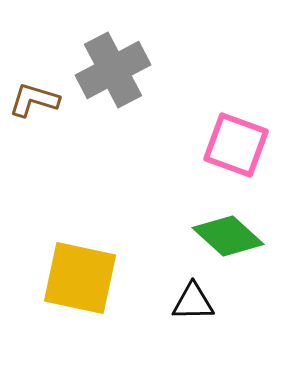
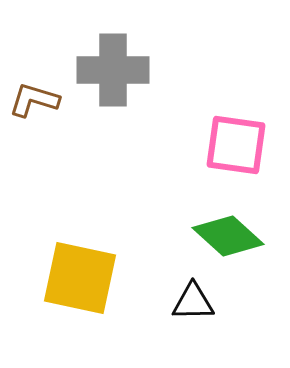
gray cross: rotated 28 degrees clockwise
pink square: rotated 12 degrees counterclockwise
